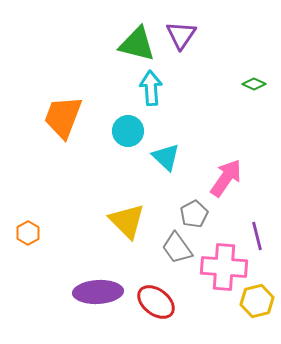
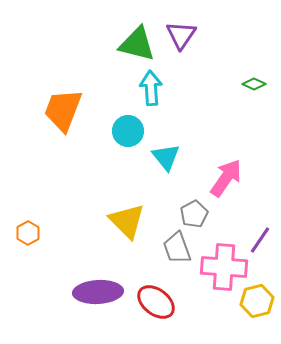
orange trapezoid: moved 7 px up
cyan triangle: rotated 8 degrees clockwise
purple line: moved 3 px right, 4 px down; rotated 48 degrees clockwise
gray trapezoid: rotated 16 degrees clockwise
